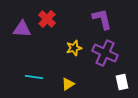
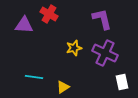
red cross: moved 2 px right, 5 px up; rotated 12 degrees counterclockwise
purple triangle: moved 2 px right, 4 px up
yellow triangle: moved 5 px left, 3 px down
